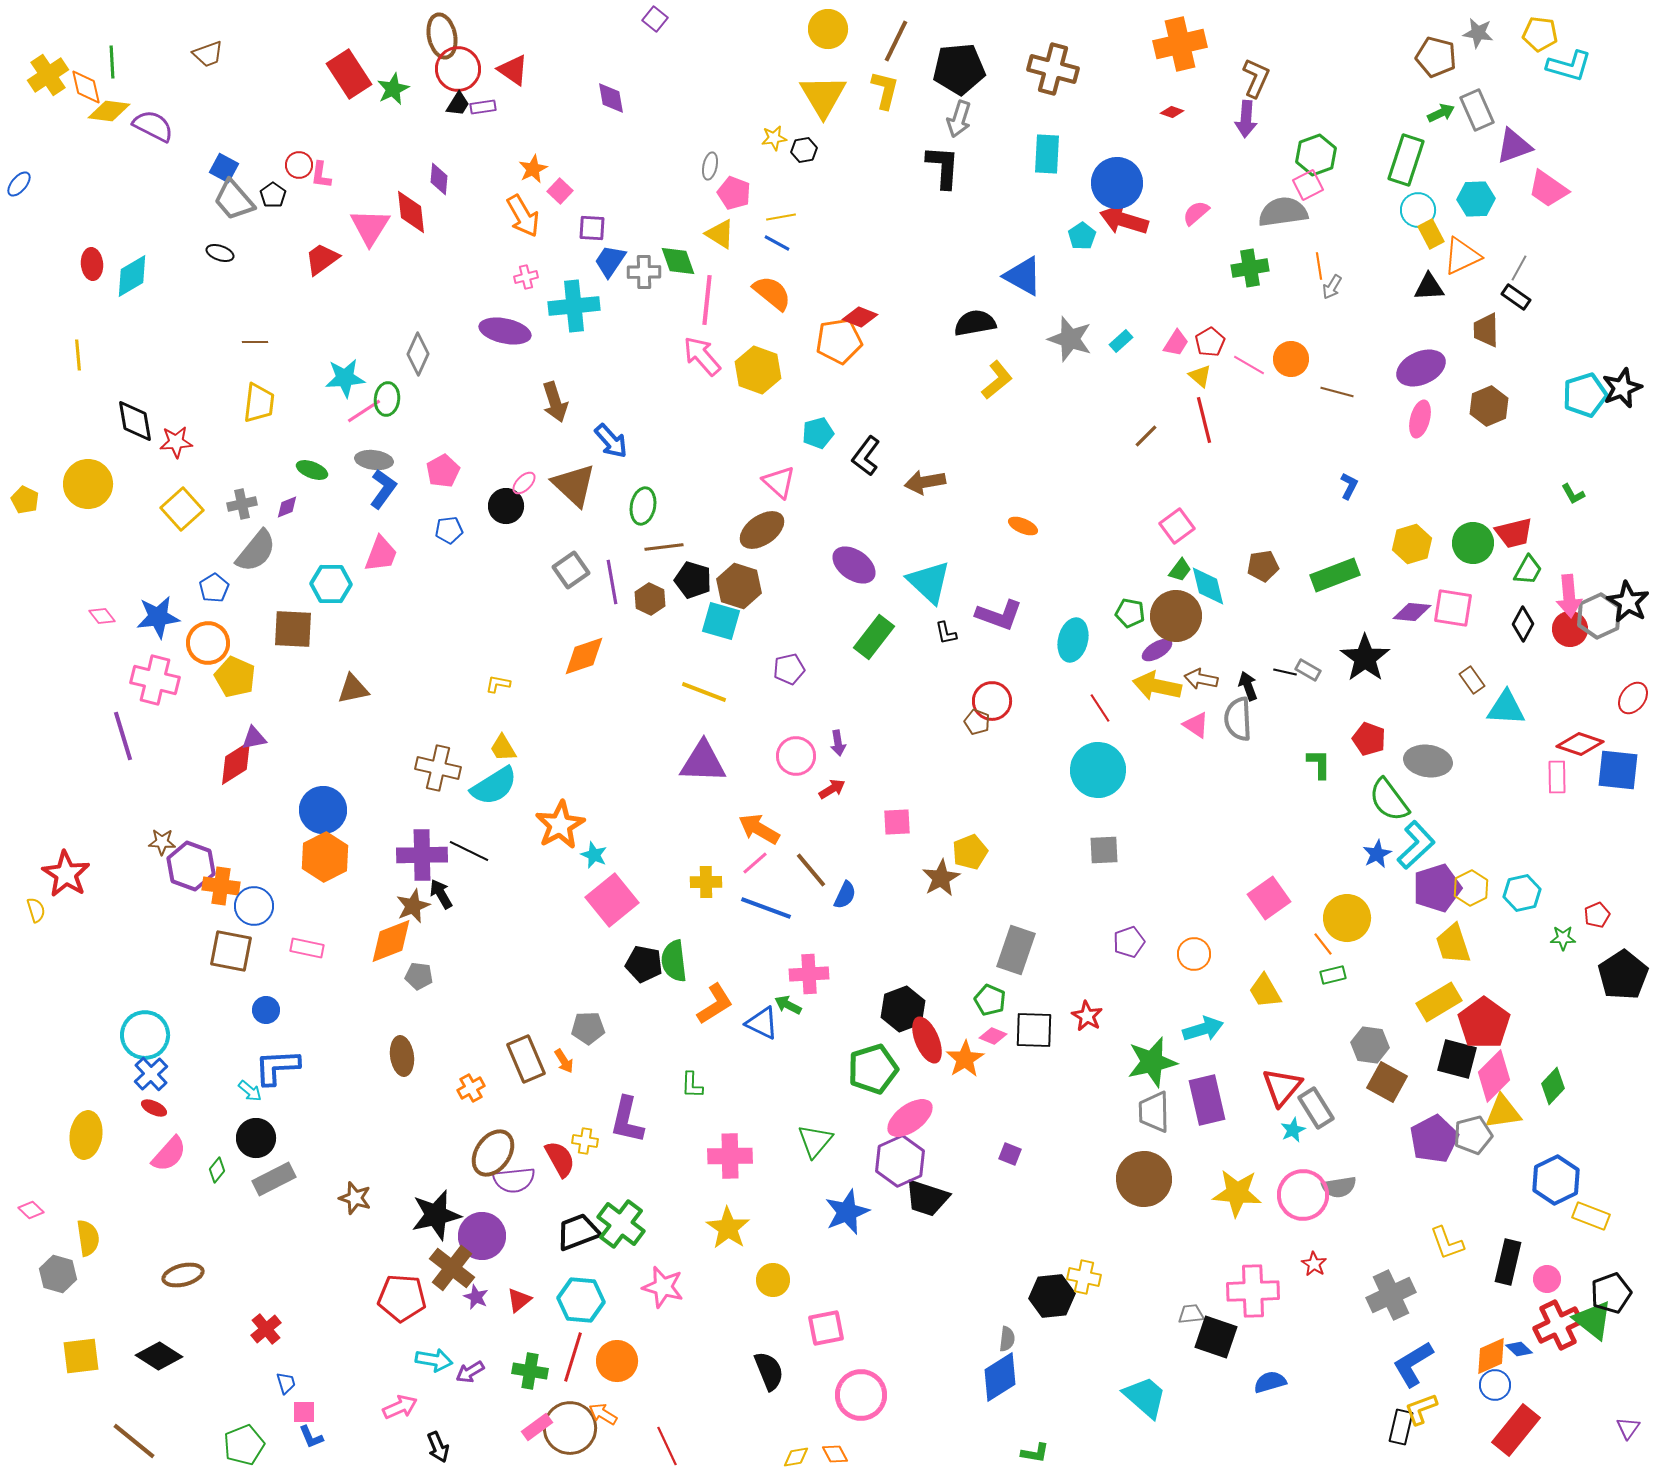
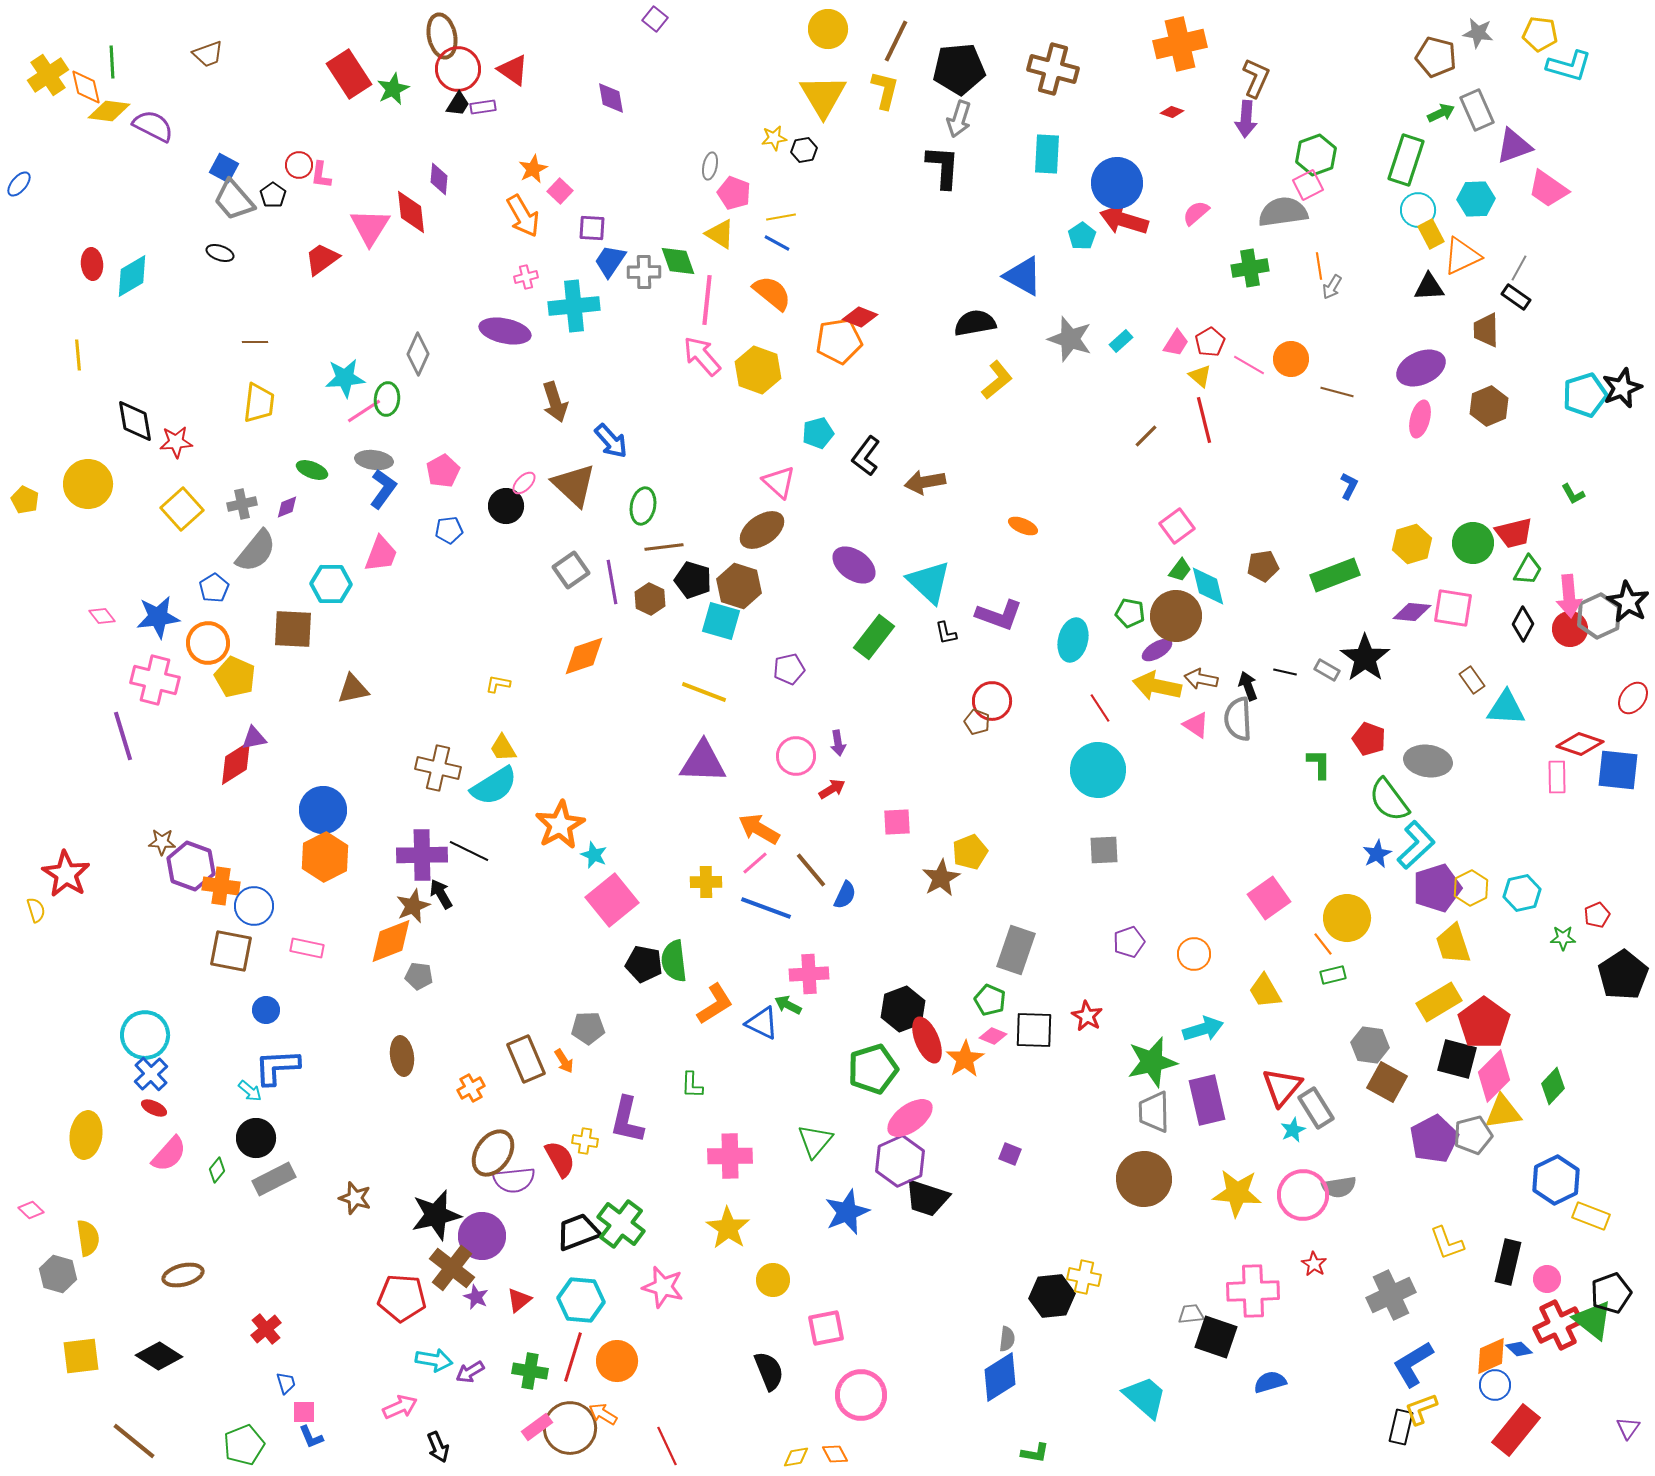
gray rectangle at (1308, 670): moved 19 px right
